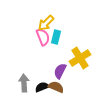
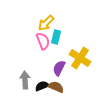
pink semicircle: moved 4 px down
yellow cross: rotated 25 degrees counterclockwise
purple semicircle: moved 1 px left, 3 px up
gray arrow: moved 1 px right, 3 px up
black semicircle: moved 1 px up
